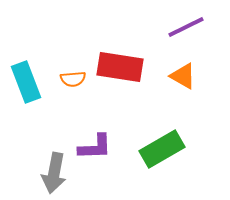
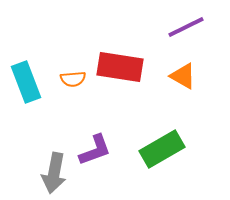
purple L-shape: moved 3 px down; rotated 18 degrees counterclockwise
